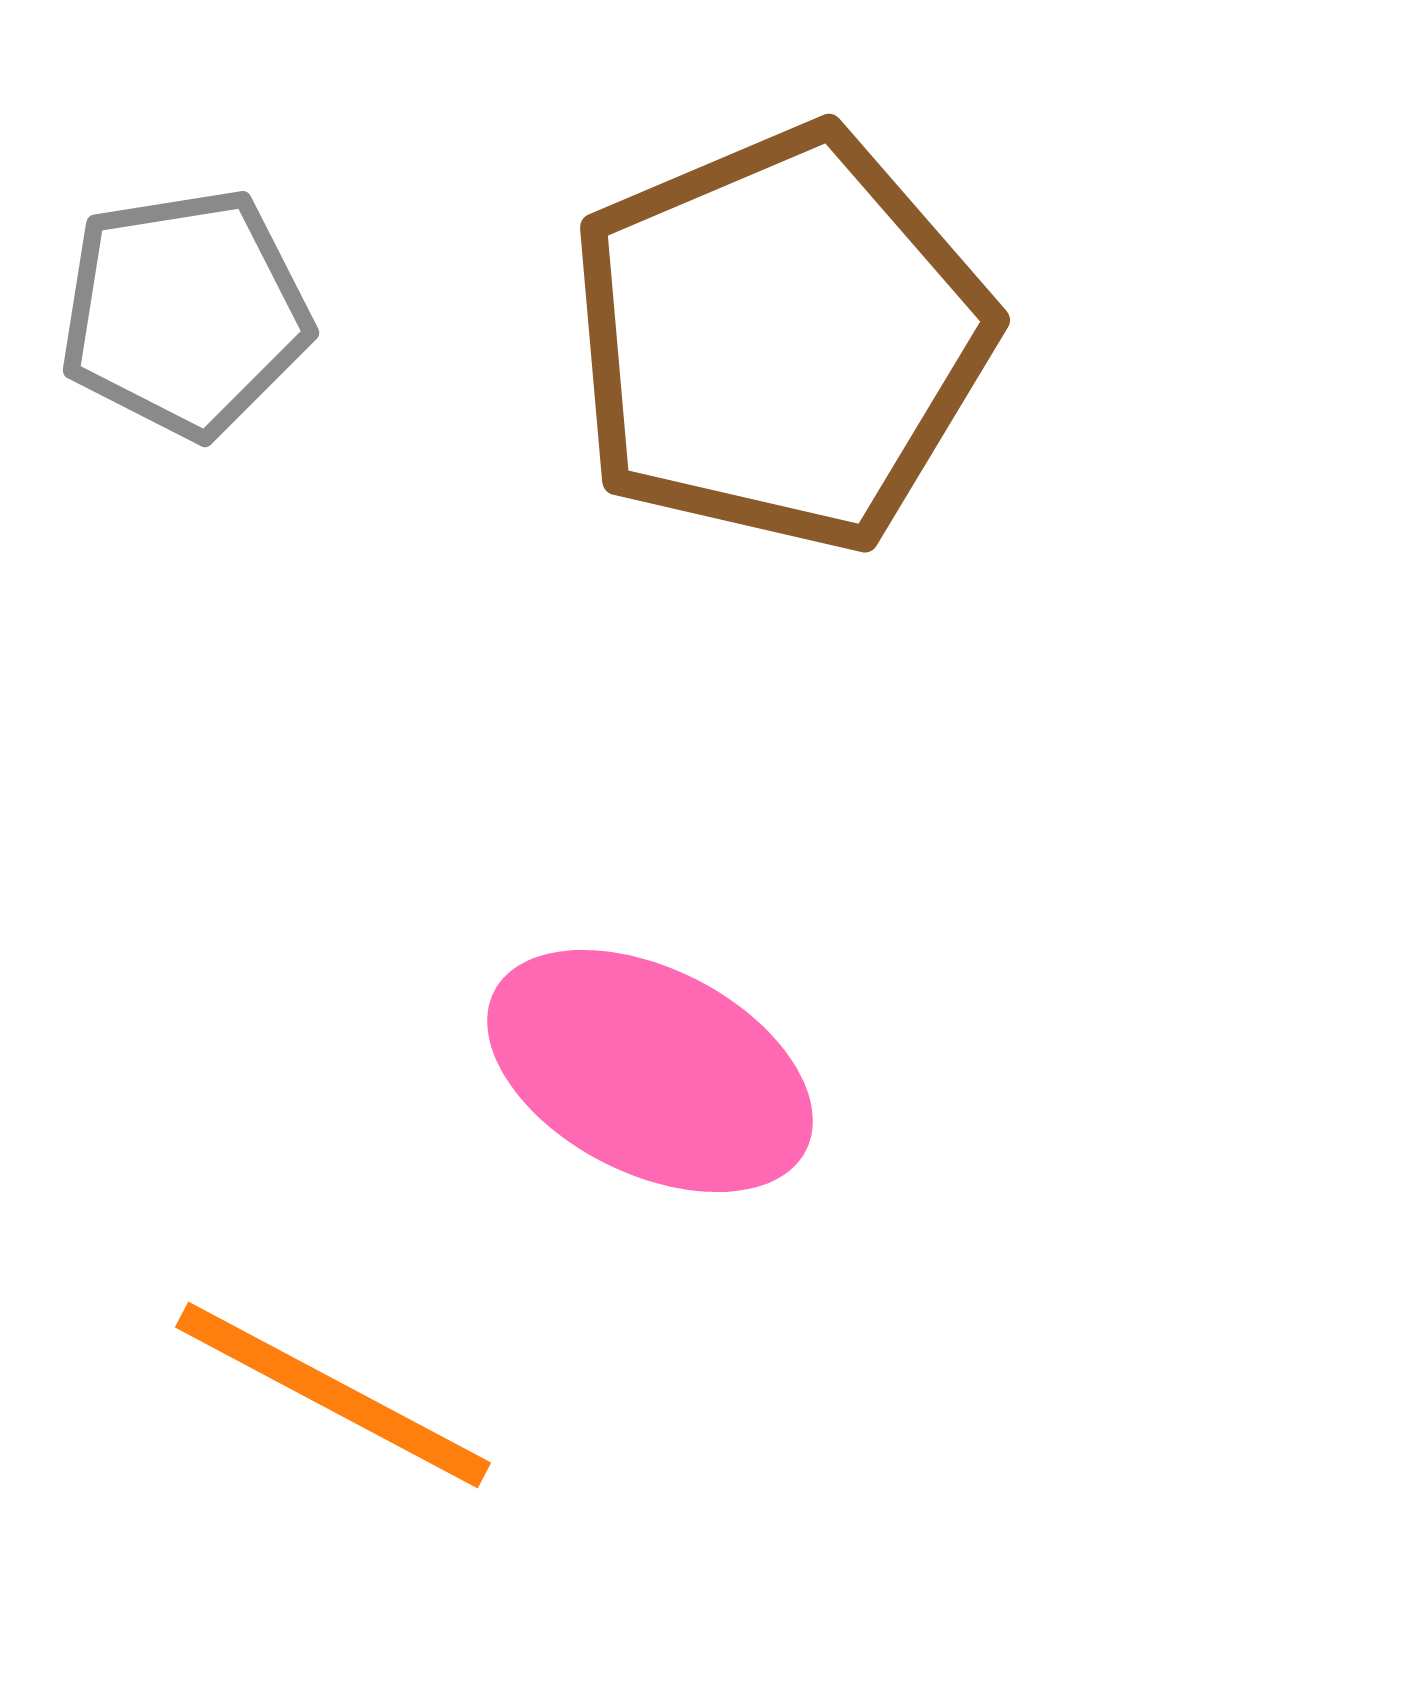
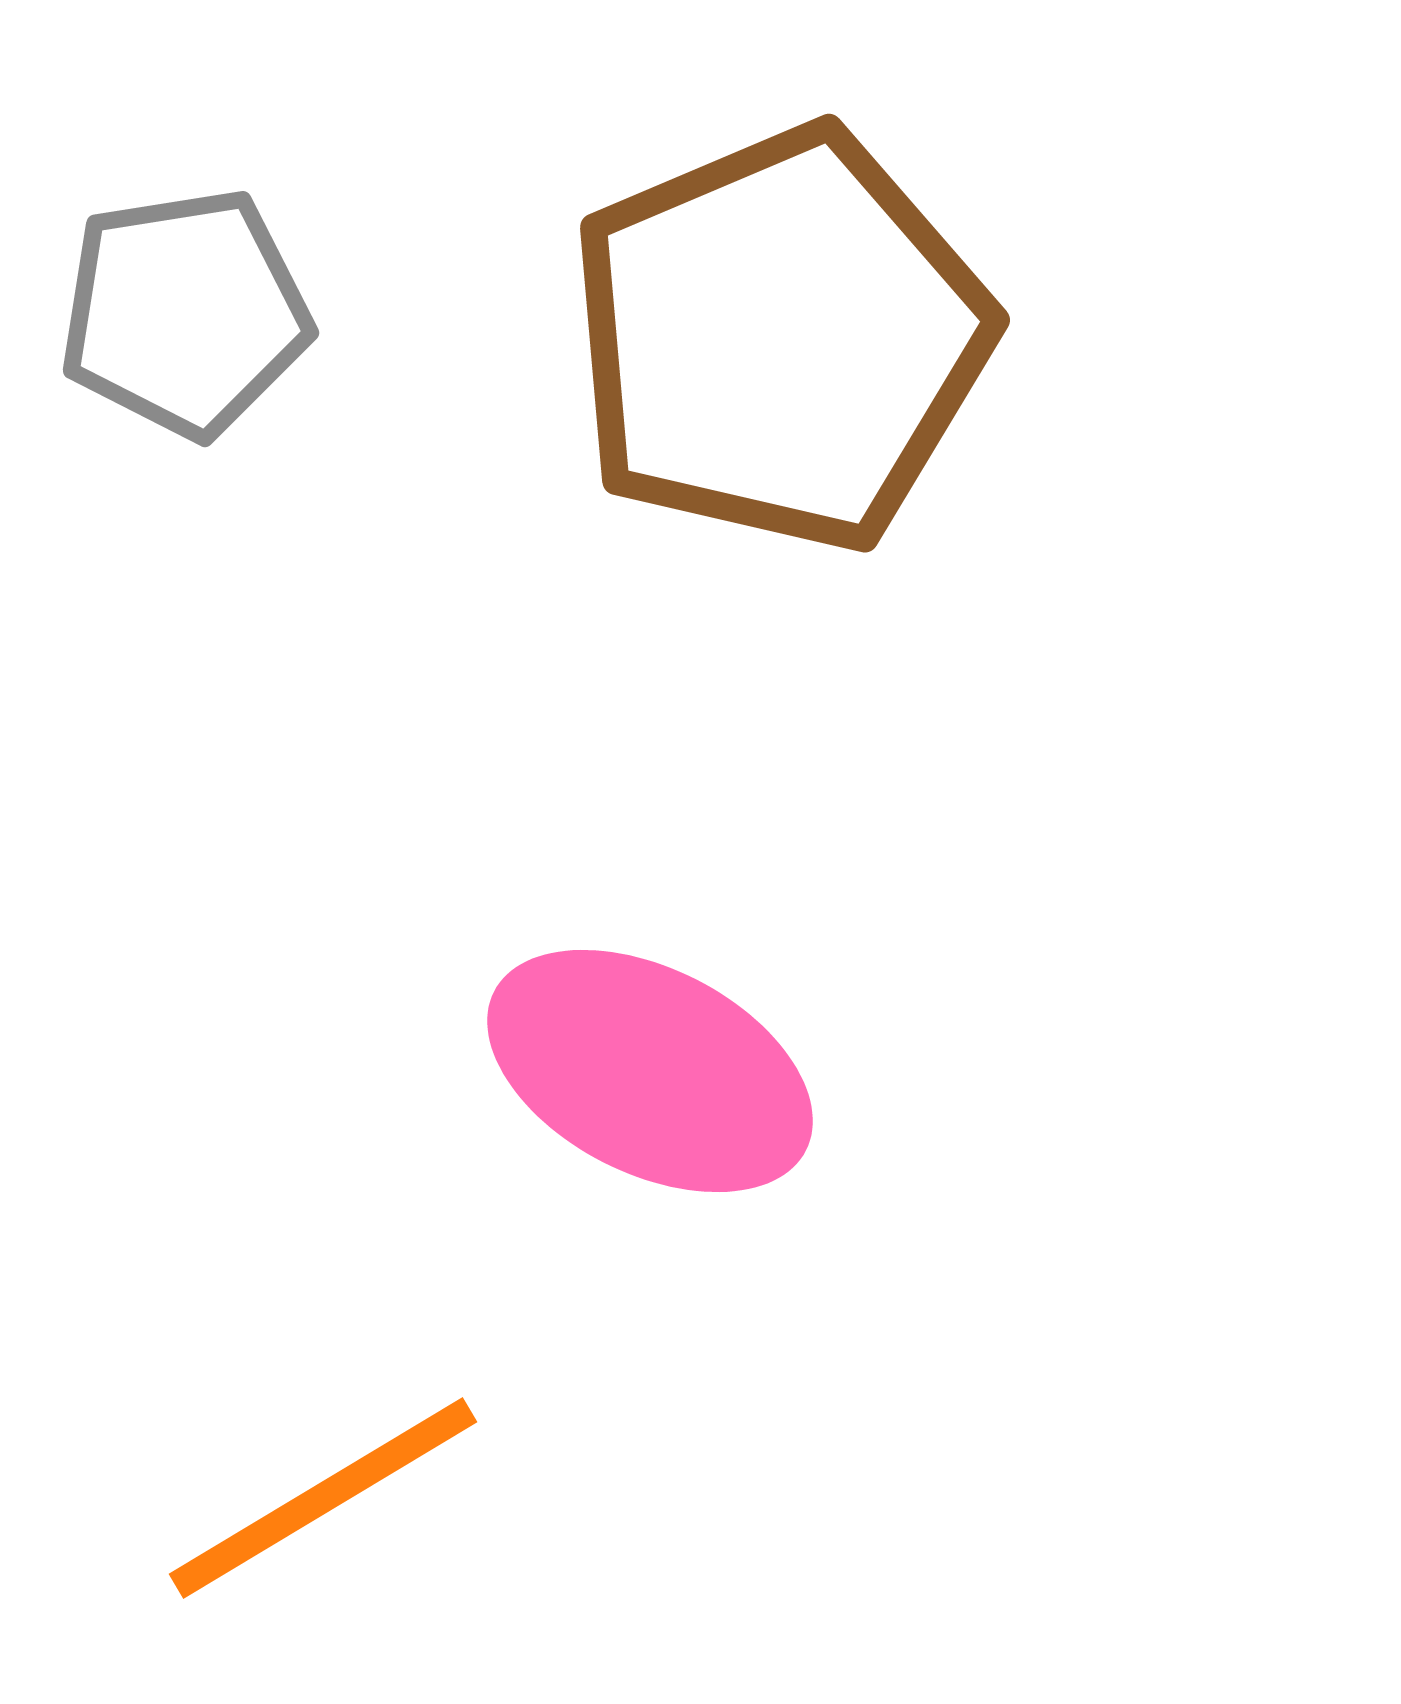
orange line: moved 10 px left, 103 px down; rotated 59 degrees counterclockwise
